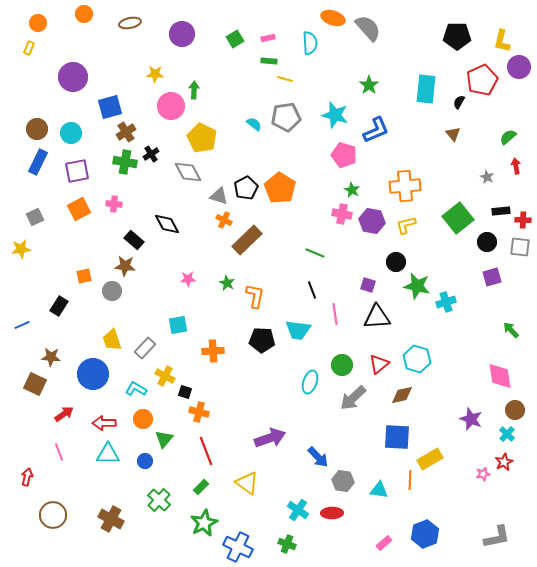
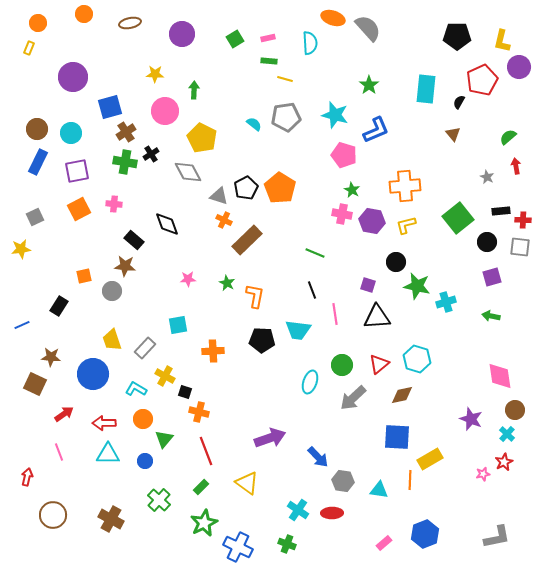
pink circle at (171, 106): moved 6 px left, 5 px down
black diamond at (167, 224): rotated 8 degrees clockwise
green arrow at (511, 330): moved 20 px left, 14 px up; rotated 36 degrees counterclockwise
